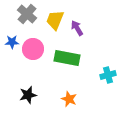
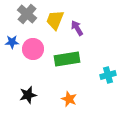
green rectangle: moved 1 px down; rotated 20 degrees counterclockwise
